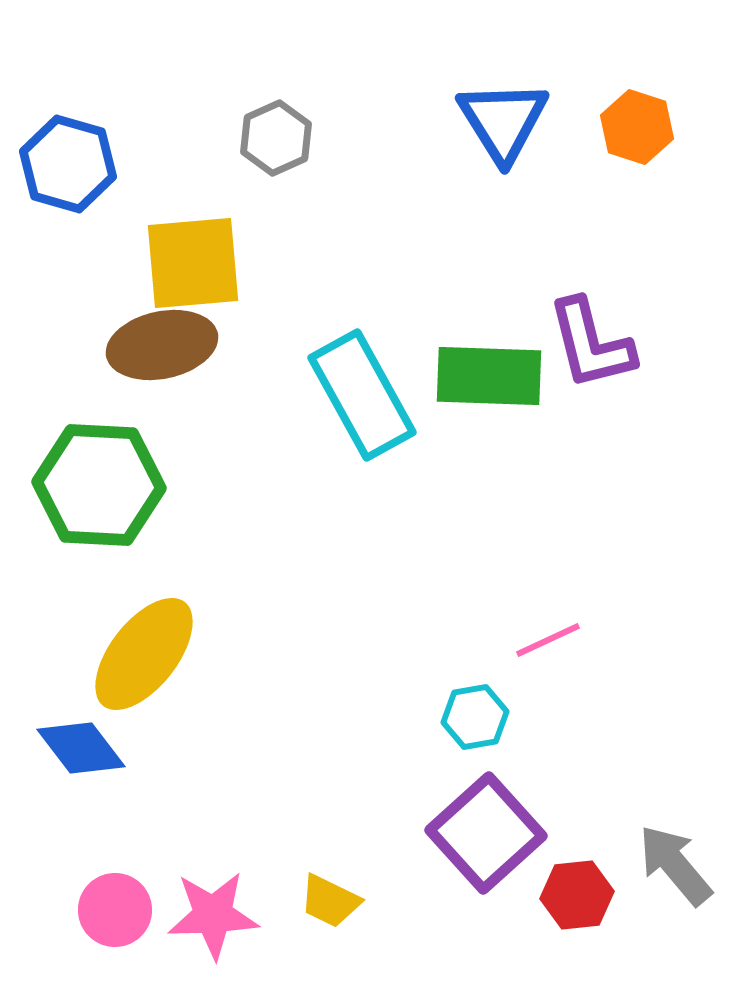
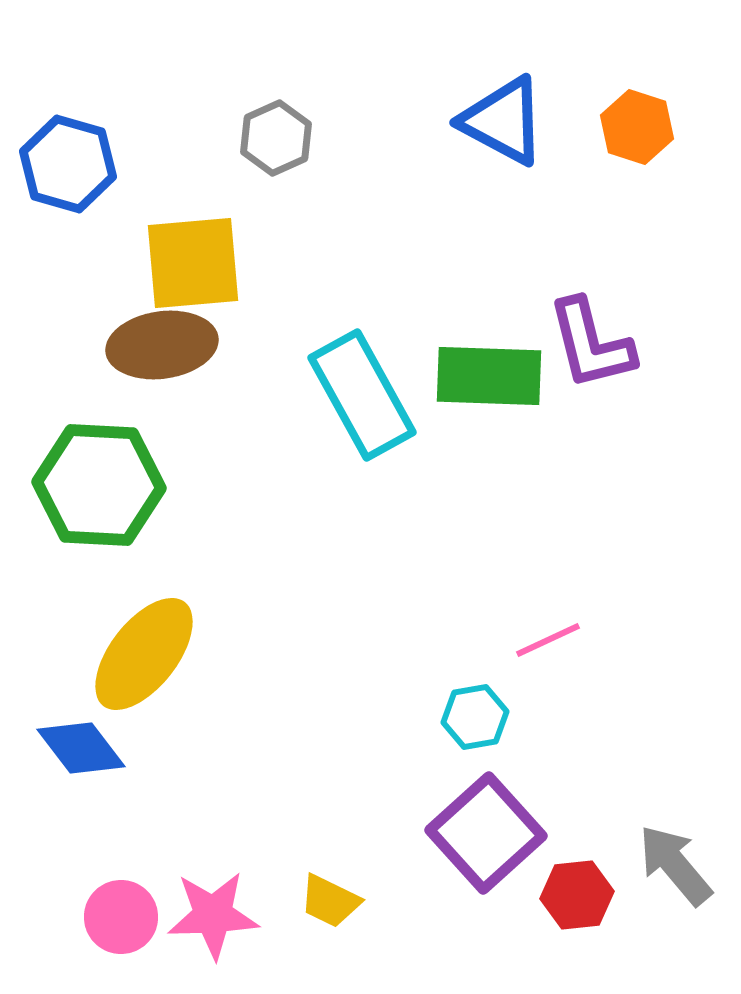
blue triangle: rotated 30 degrees counterclockwise
brown ellipse: rotated 4 degrees clockwise
pink circle: moved 6 px right, 7 px down
